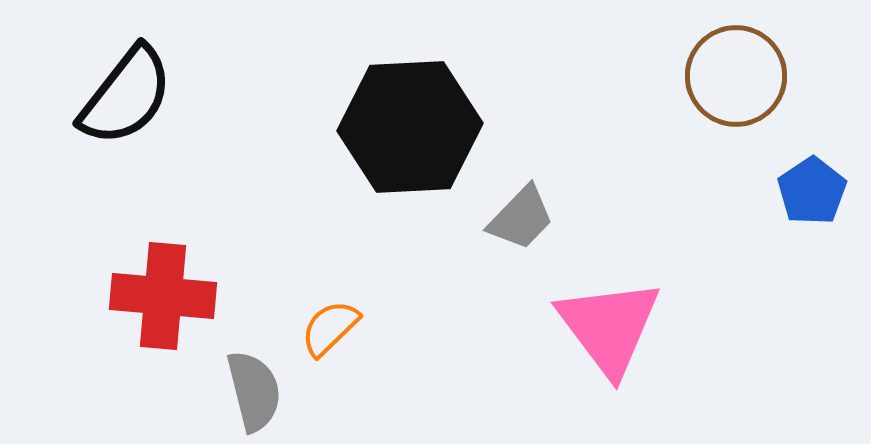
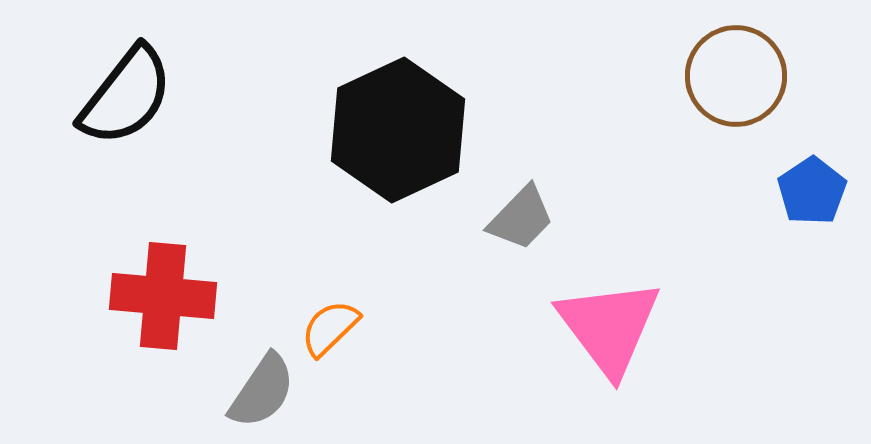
black hexagon: moved 12 px left, 3 px down; rotated 22 degrees counterclockwise
gray semicircle: moved 8 px right; rotated 48 degrees clockwise
